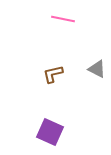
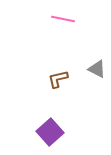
brown L-shape: moved 5 px right, 5 px down
purple square: rotated 24 degrees clockwise
